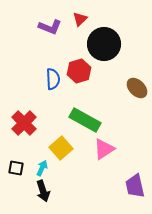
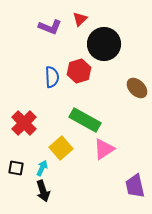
blue semicircle: moved 1 px left, 2 px up
